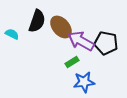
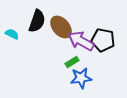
black pentagon: moved 3 px left, 3 px up
blue star: moved 3 px left, 4 px up
